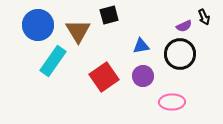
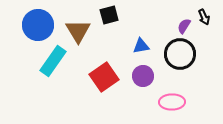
purple semicircle: rotated 147 degrees clockwise
